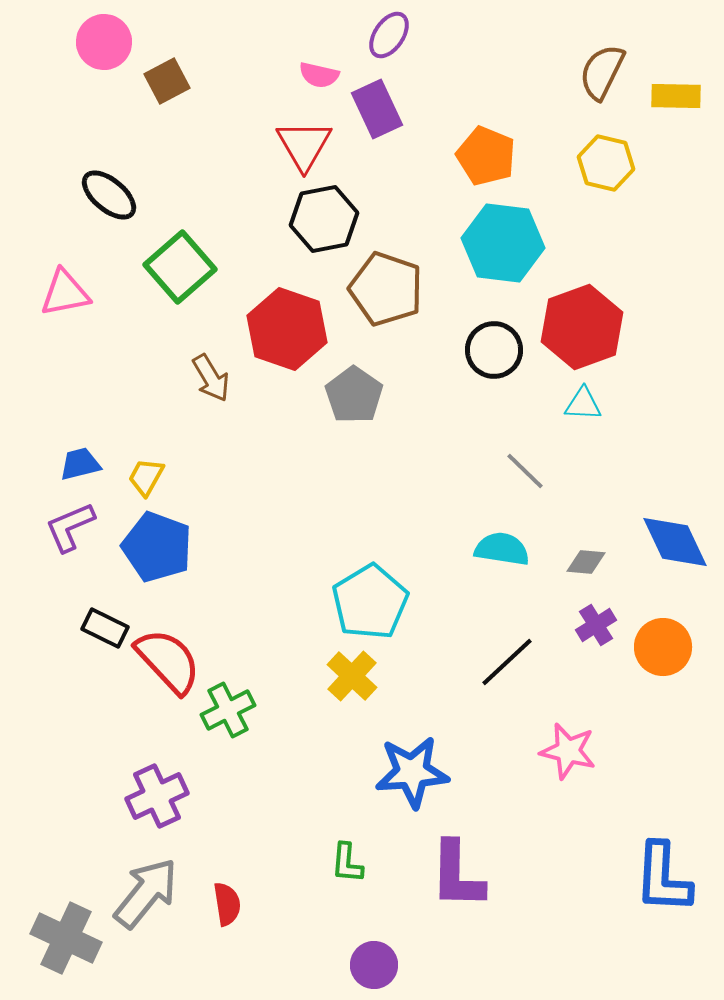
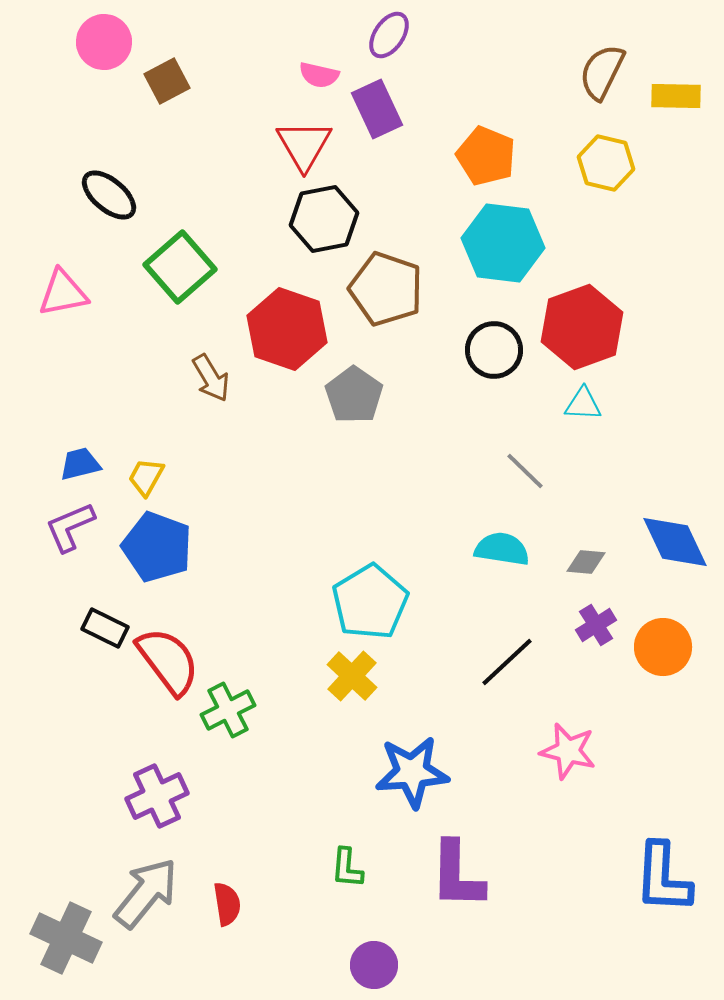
pink triangle at (65, 293): moved 2 px left
red semicircle at (168, 661): rotated 6 degrees clockwise
green L-shape at (347, 863): moved 5 px down
